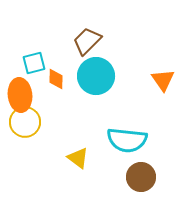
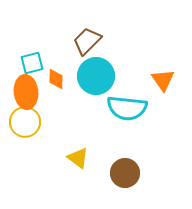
cyan square: moved 2 px left
orange ellipse: moved 6 px right, 3 px up
cyan semicircle: moved 32 px up
brown circle: moved 16 px left, 4 px up
